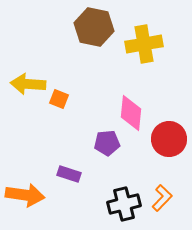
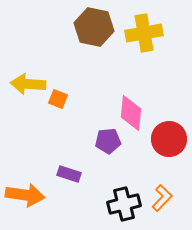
yellow cross: moved 11 px up
orange square: moved 1 px left
purple pentagon: moved 1 px right, 2 px up
